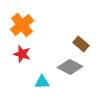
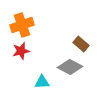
orange cross: rotated 20 degrees clockwise
red star: moved 1 px left, 3 px up; rotated 30 degrees counterclockwise
